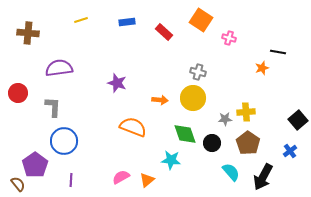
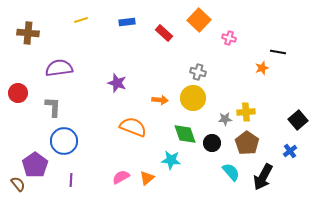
orange square: moved 2 px left; rotated 10 degrees clockwise
red rectangle: moved 1 px down
brown pentagon: moved 1 px left
orange triangle: moved 2 px up
